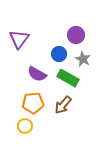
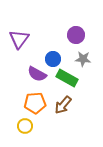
blue circle: moved 6 px left, 5 px down
gray star: rotated 21 degrees counterclockwise
green rectangle: moved 1 px left
orange pentagon: moved 2 px right
